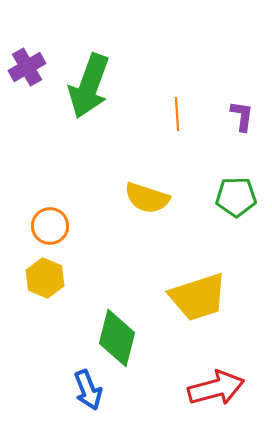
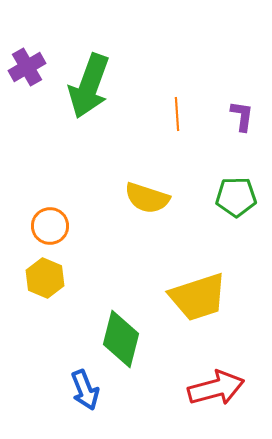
green diamond: moved 4 px right, 1 px down
blue arrow: moved 3 px left
